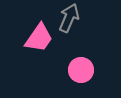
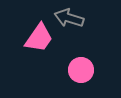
gray arrow: rotated 96 degrees counterclockwise
